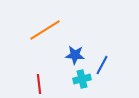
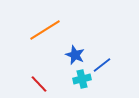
blue star: rotated 18 degrees clockwise
blue line: rotated 24 degrees clockwise
red line: rotated 36 degrees counterclockwise
